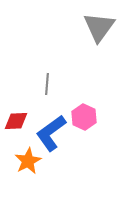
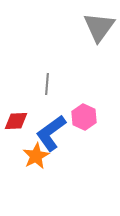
orange star: moved 8 px right, 5 px up
